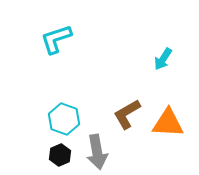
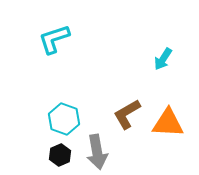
cyan L-shape: moved 2 px left
